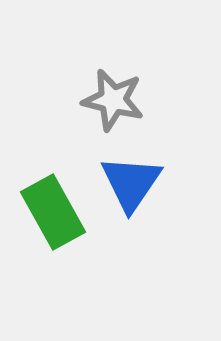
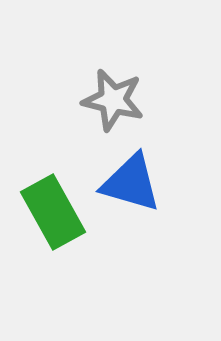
blue triangle: rotated 48 degrees counterclockwise
